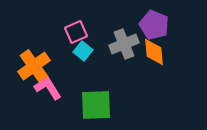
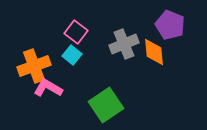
purple pentagon: moved 16 px right
pink square: rotated 30 degrees counterclockwise
cyan square: moved 11 px left, 4 px down
orange cross: rotated 16 degrees clockwise
pink L-shape: rotated 28 degrees counterclockwise
green square: moved 10 px right; rotated 32 degrees counterclockwise
